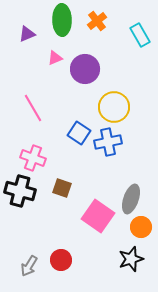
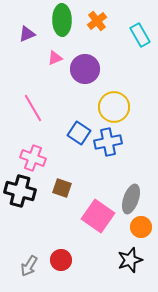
black star: moved 1 px left, 1 px down
